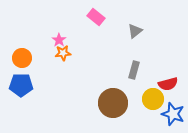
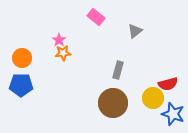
gray rectangle: moved 16 px left
yellow circle: moved 1 px up
